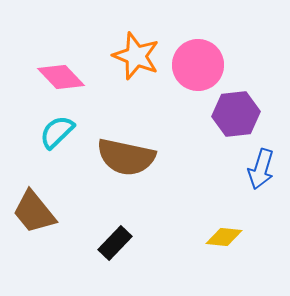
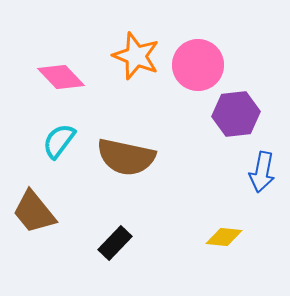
cyan semicircle: moved 2 px right, 9 px down; rotated 9 degrees counterclockwise
blue arrow: moved 1 px right, 3 px down; rotated 6 degrees counterclockwise
